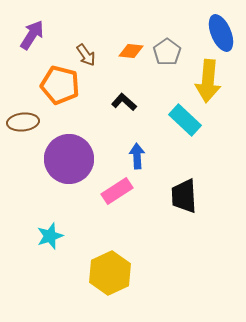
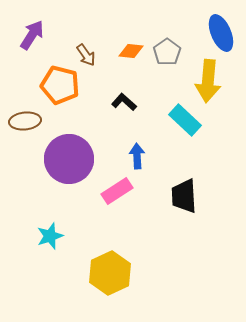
brown ellipse: moved 2 px right, 1 px up
